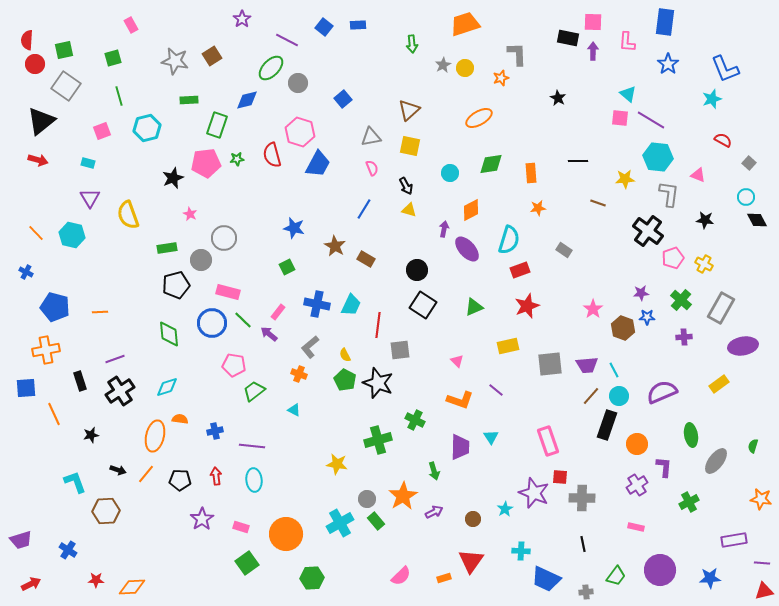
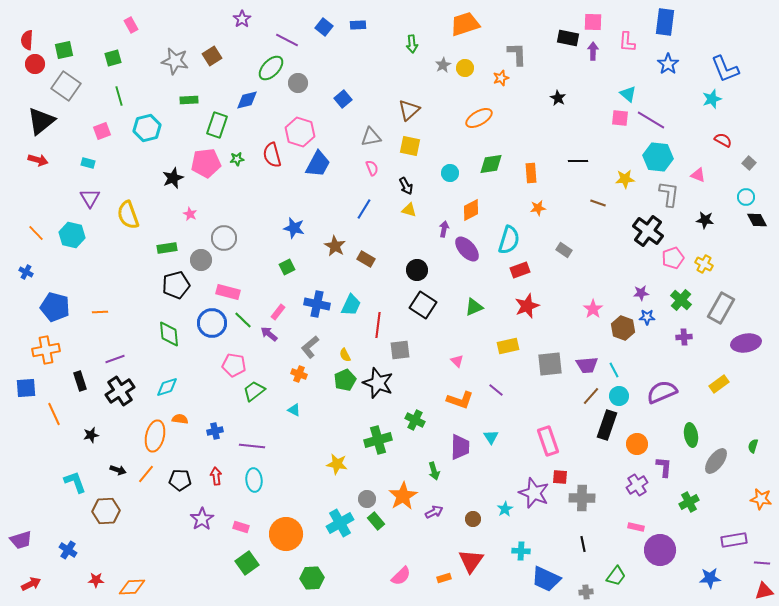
purple ellipse at (743, 346): moved 3 px right, 3 px up
green pentagon at (345, 380): rotated 20 degrees clockwise
purple circle at (660, 570): moved 20 px up
